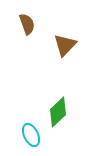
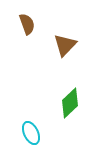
green diamond: moved 12 px right, 9 px up
cyan ellipse: moved 2 px up
